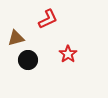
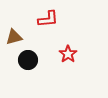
red L-shape: rotated 20 degrees clockwise
brown triangle: moved 2 px left, 1 px up
